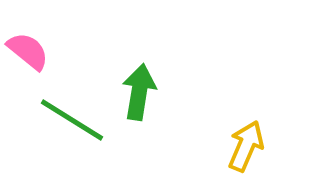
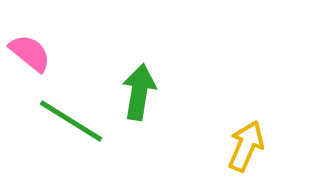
pink semicircle: moved 2 px right, 2 px down
green line: moved 1 px left, 1 px down
